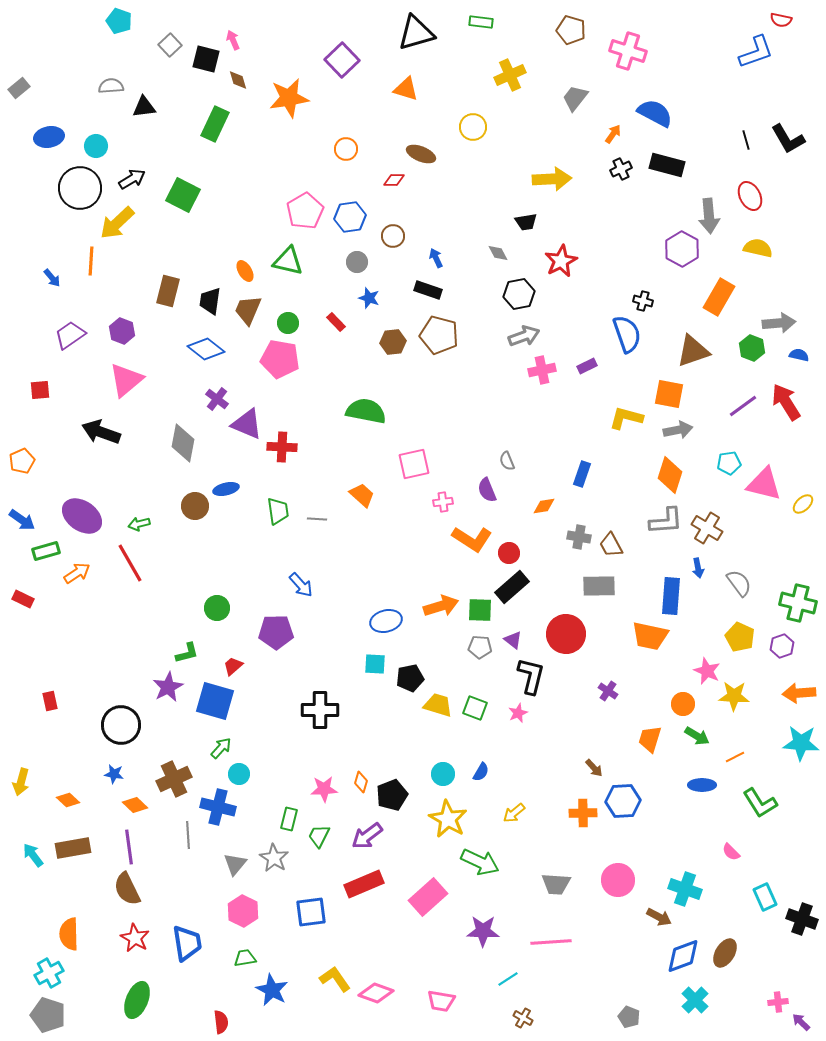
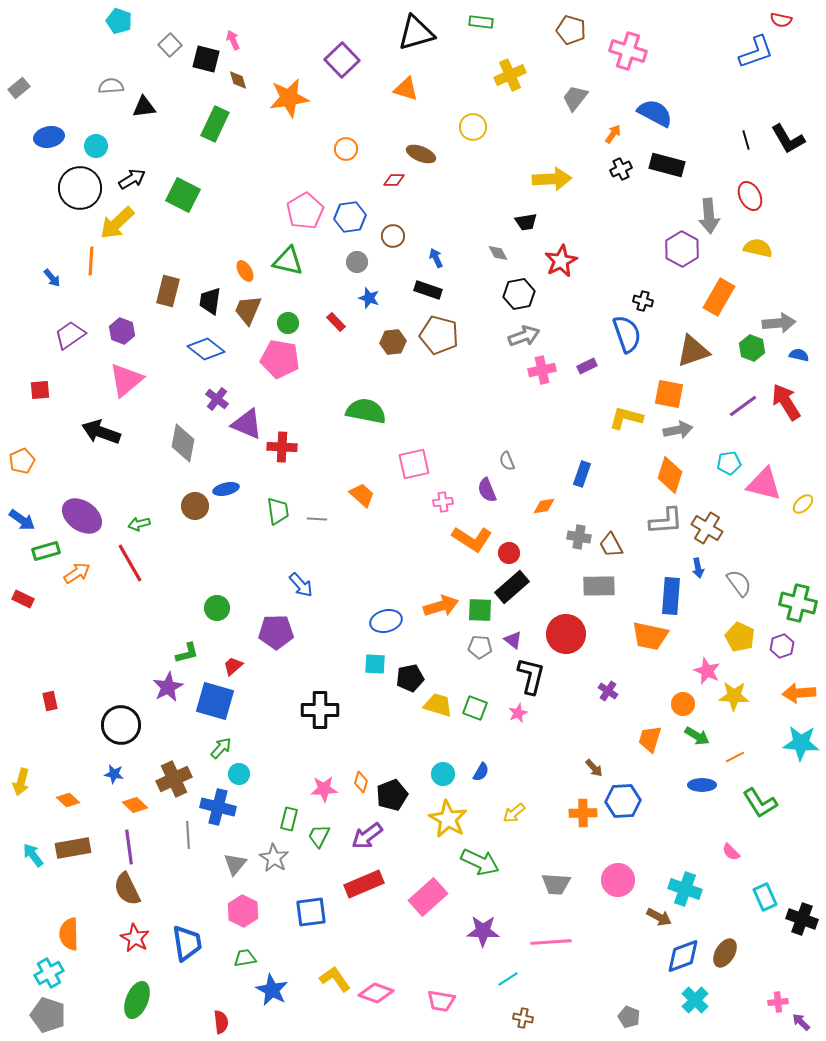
brown cross at (523, 1018): rotated 18 degrees counterclockwise
